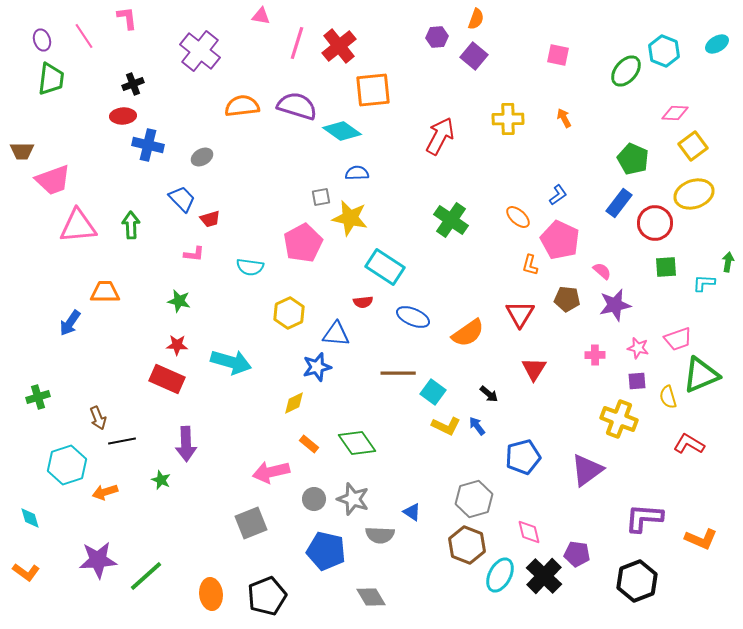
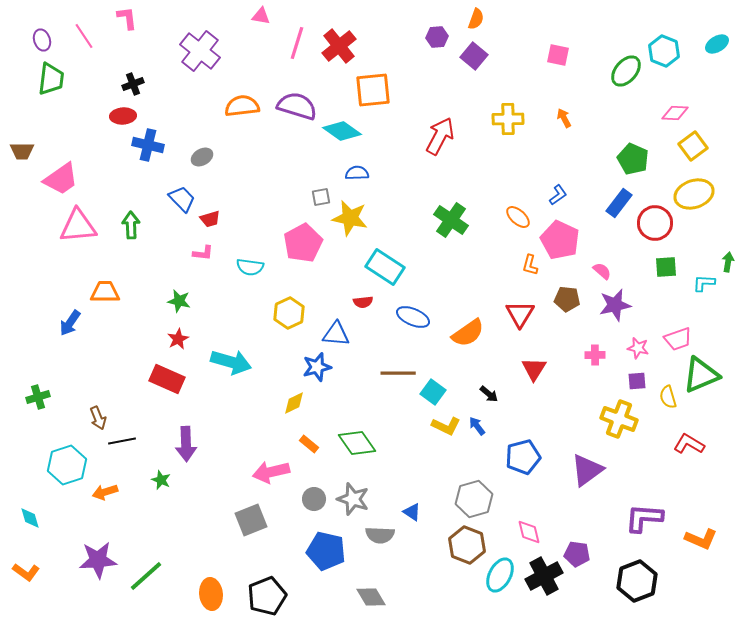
pink trapezoid at (53, 180): moved 8 px right, 1 px up; rotated 15 degrees counterclockwise
pink L-shape at (194, 254): moved 9 px right, 1 px up
red star at (177, 345): moved 1 px right, 6 px up; rotated 30 degrees counterclockwise
gray square at (251, 523): moved 3 px up
black cross at (544, 576): rotated 18 degrees clockwise
